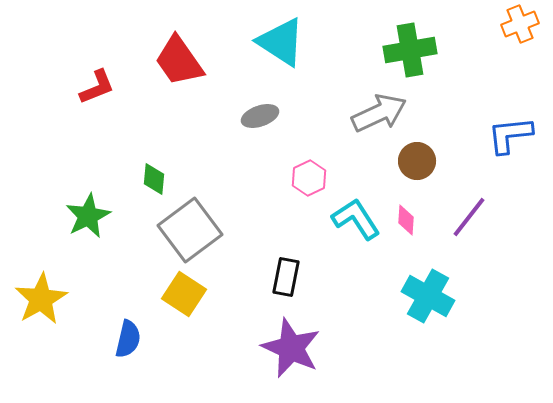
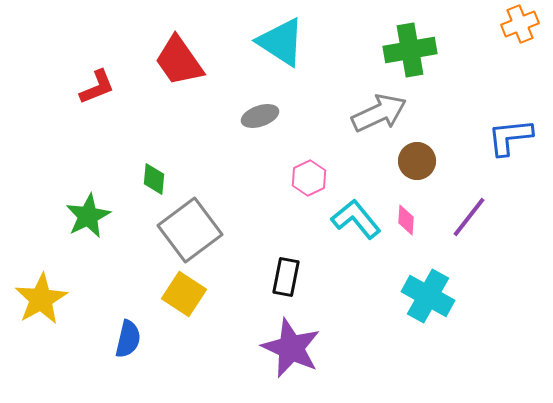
blue L-shape: moved 2 px down
cyan L-shape: rotated 6 degrees counterclockwise
